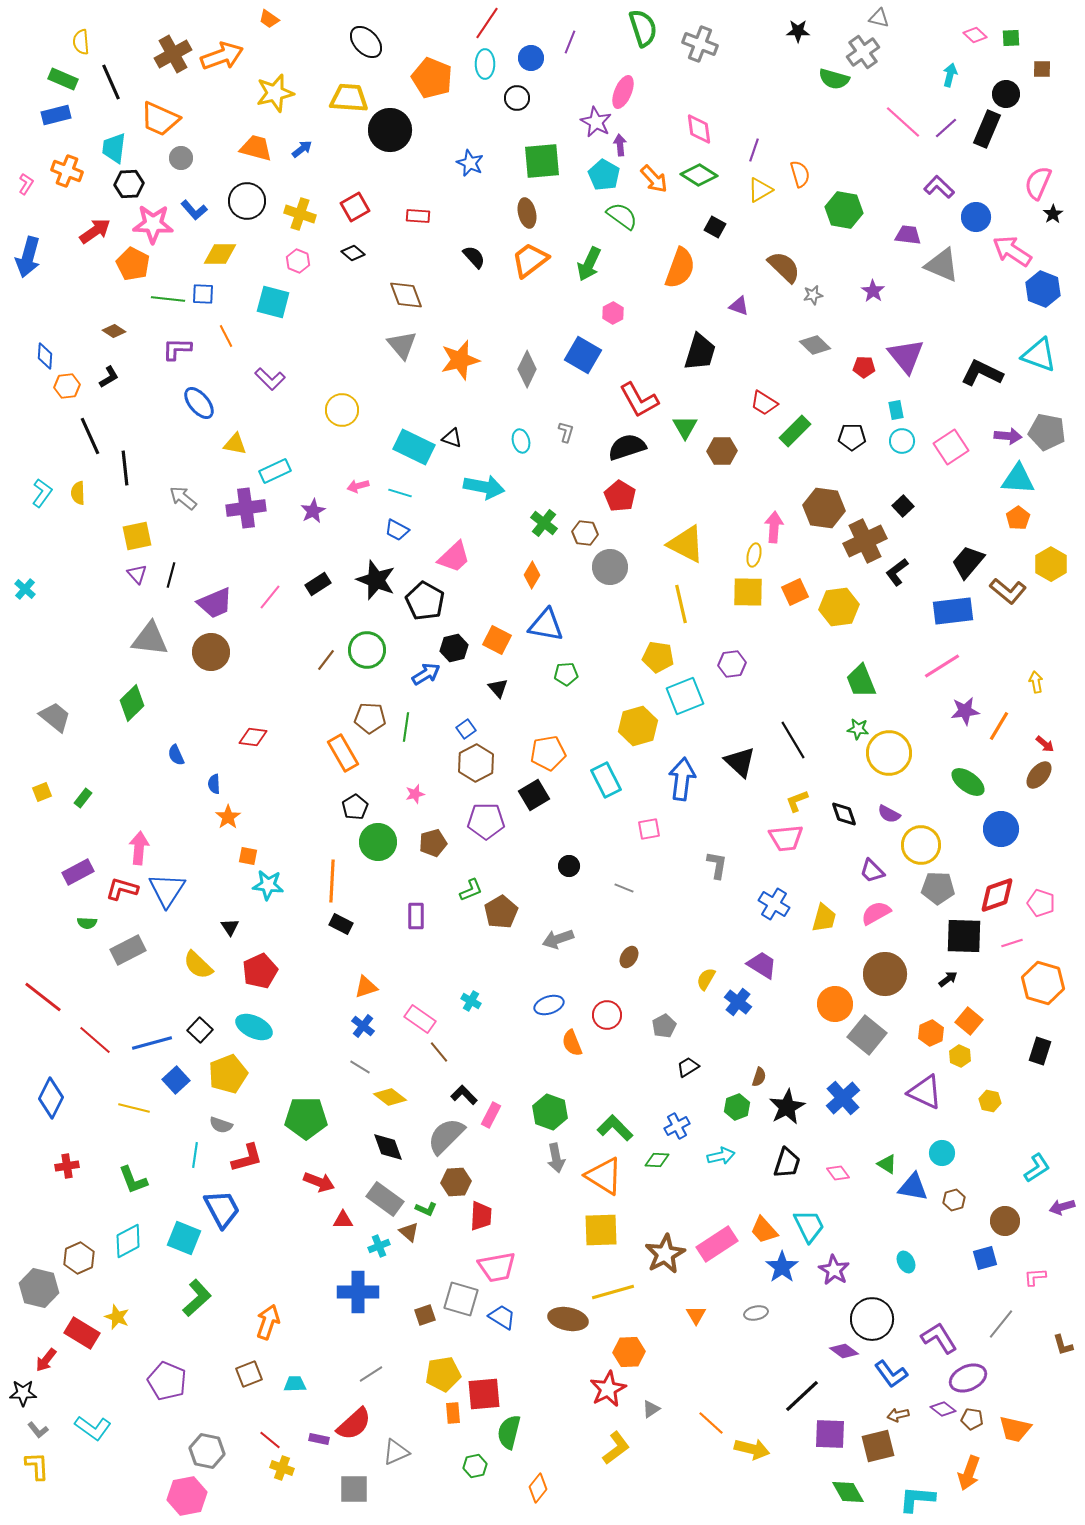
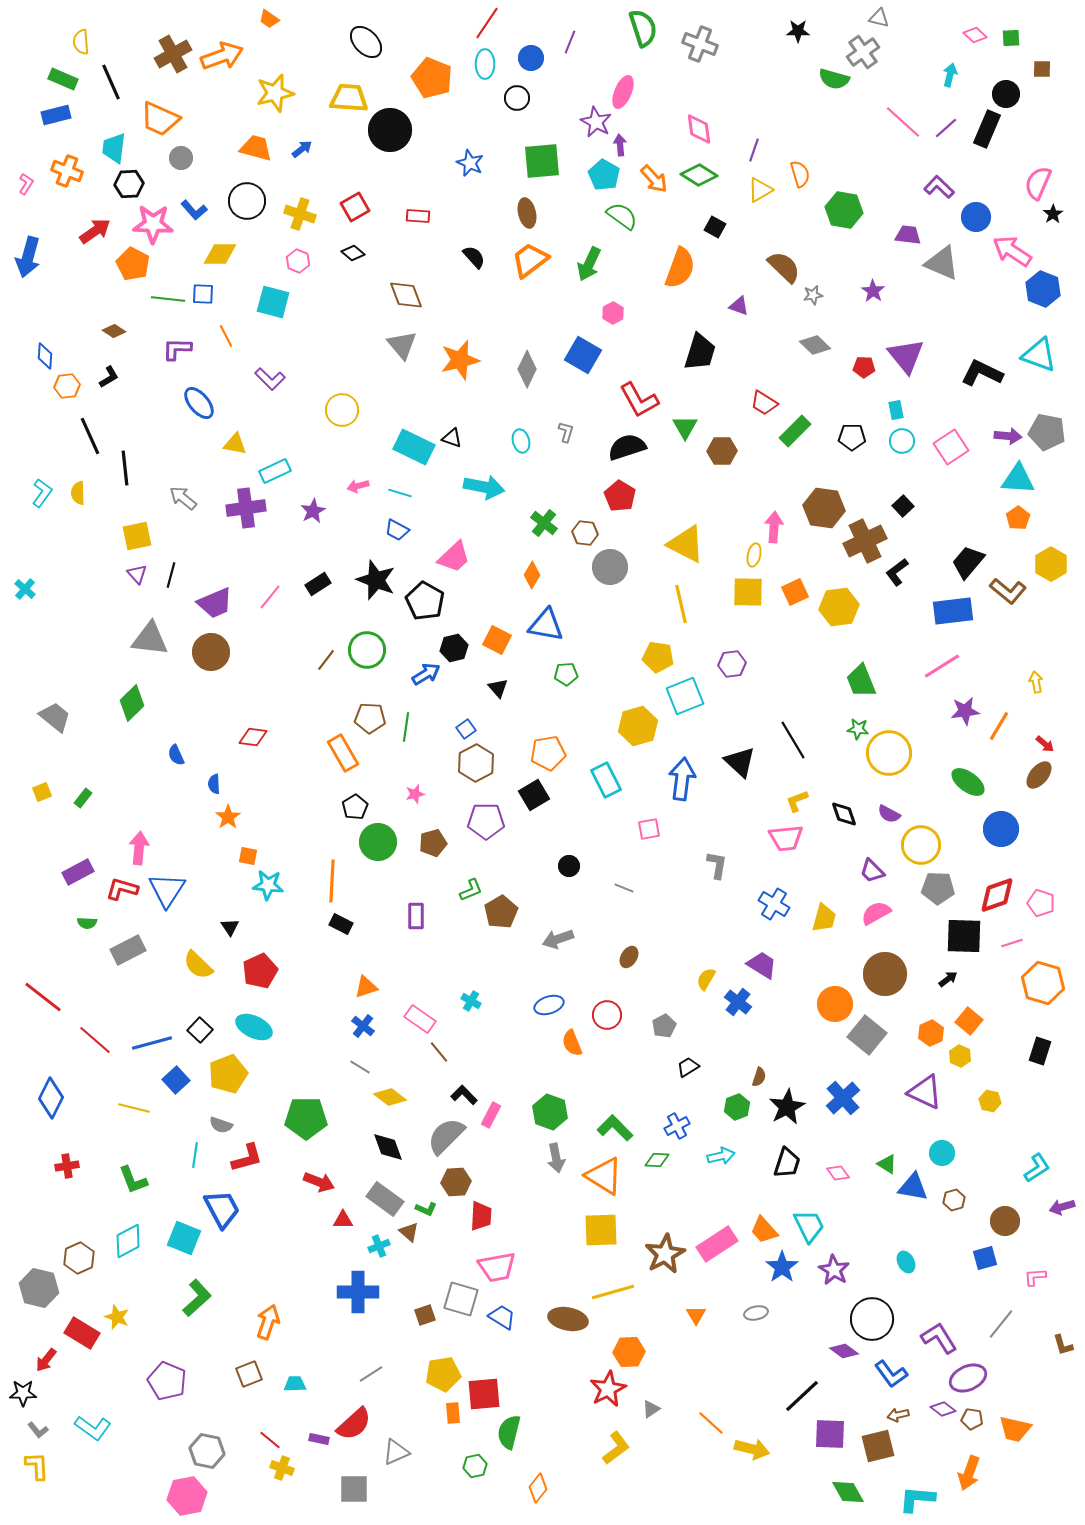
gray triangle at (942, 265): moved 2 px up
